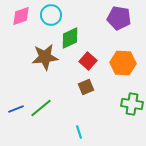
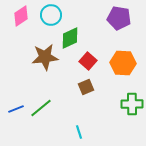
pink diamond: rotated 15 degrees counterclockwise
green cross: rotated 10 degrees counterclockwise
